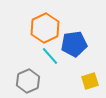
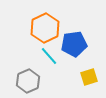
cyan line: moved 1 px left
yellow square: moved 1 px left, 4 px up
